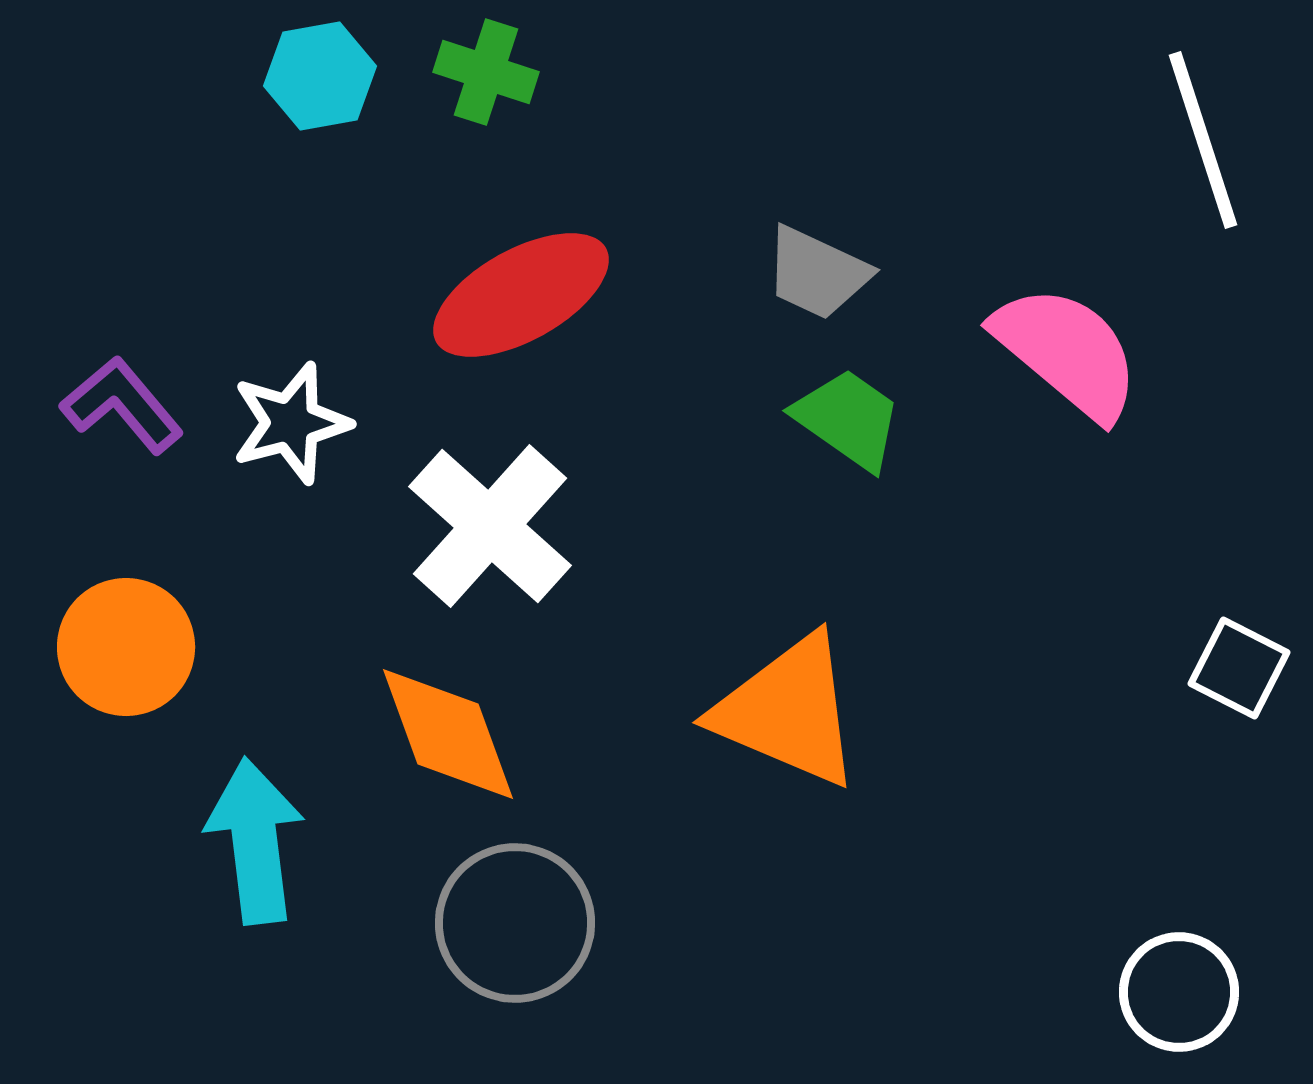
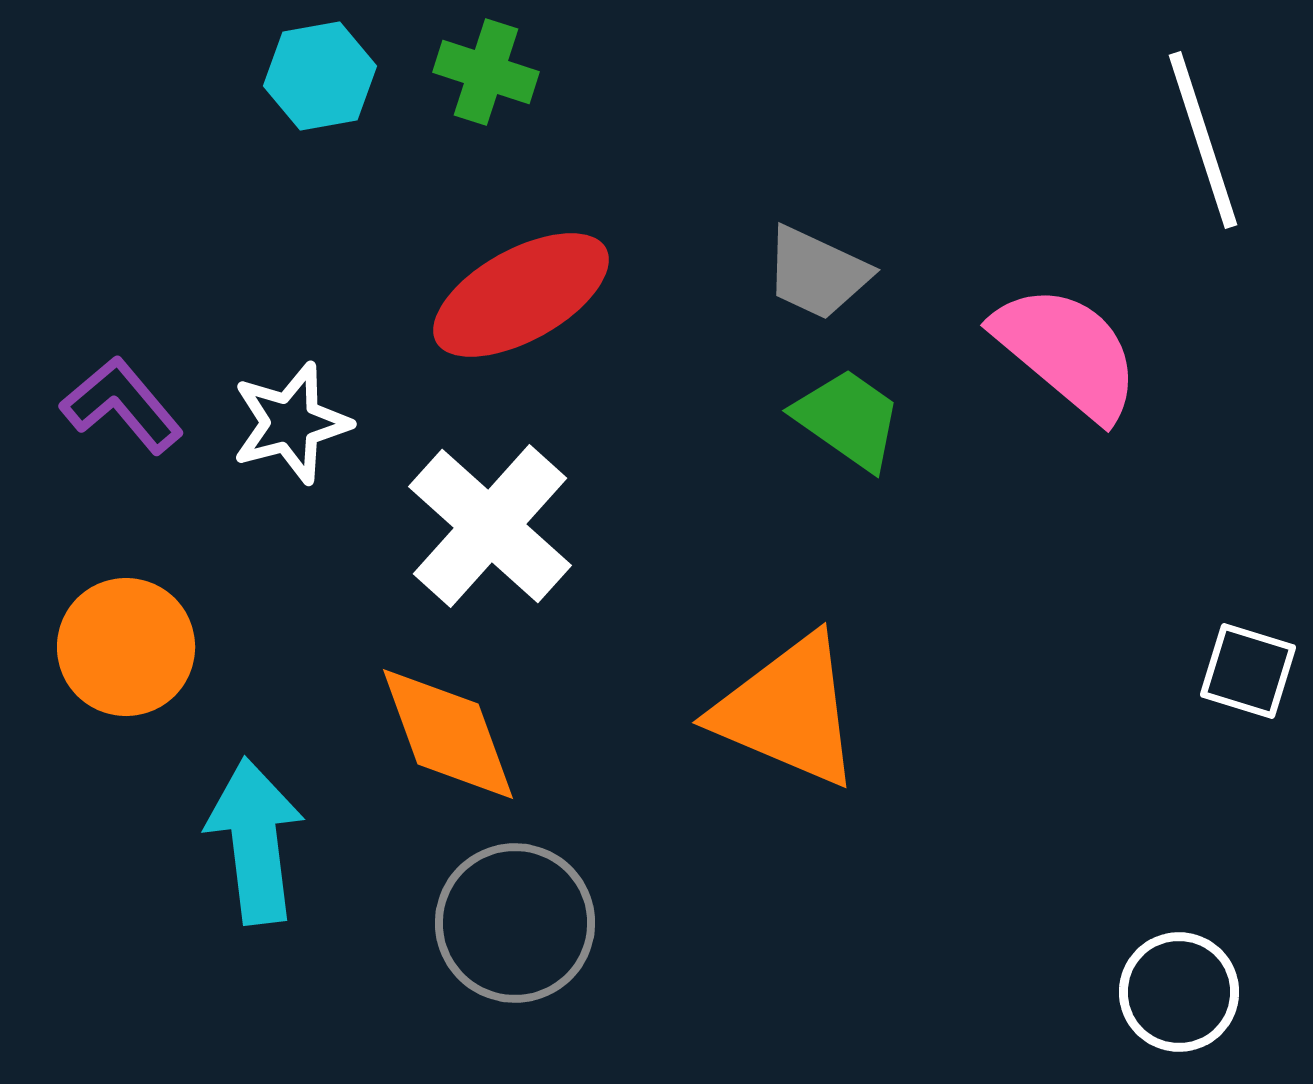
white square: moved 9 px right, 3 px down; rotated 10 degrees counterclockwise
